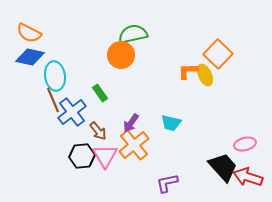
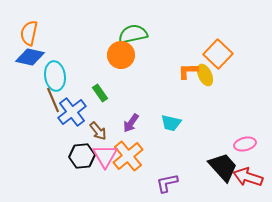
orange semicircle: rotated 75 degrees clockwise
orange cross: moved 6 px left, 11 px down
